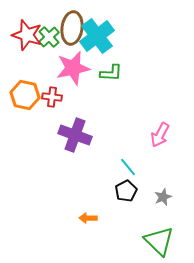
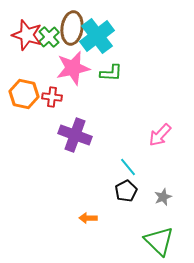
orange hexagon: moved 1 px left, 1 px up
pink arrow: rotated 15 degrees clockwise
